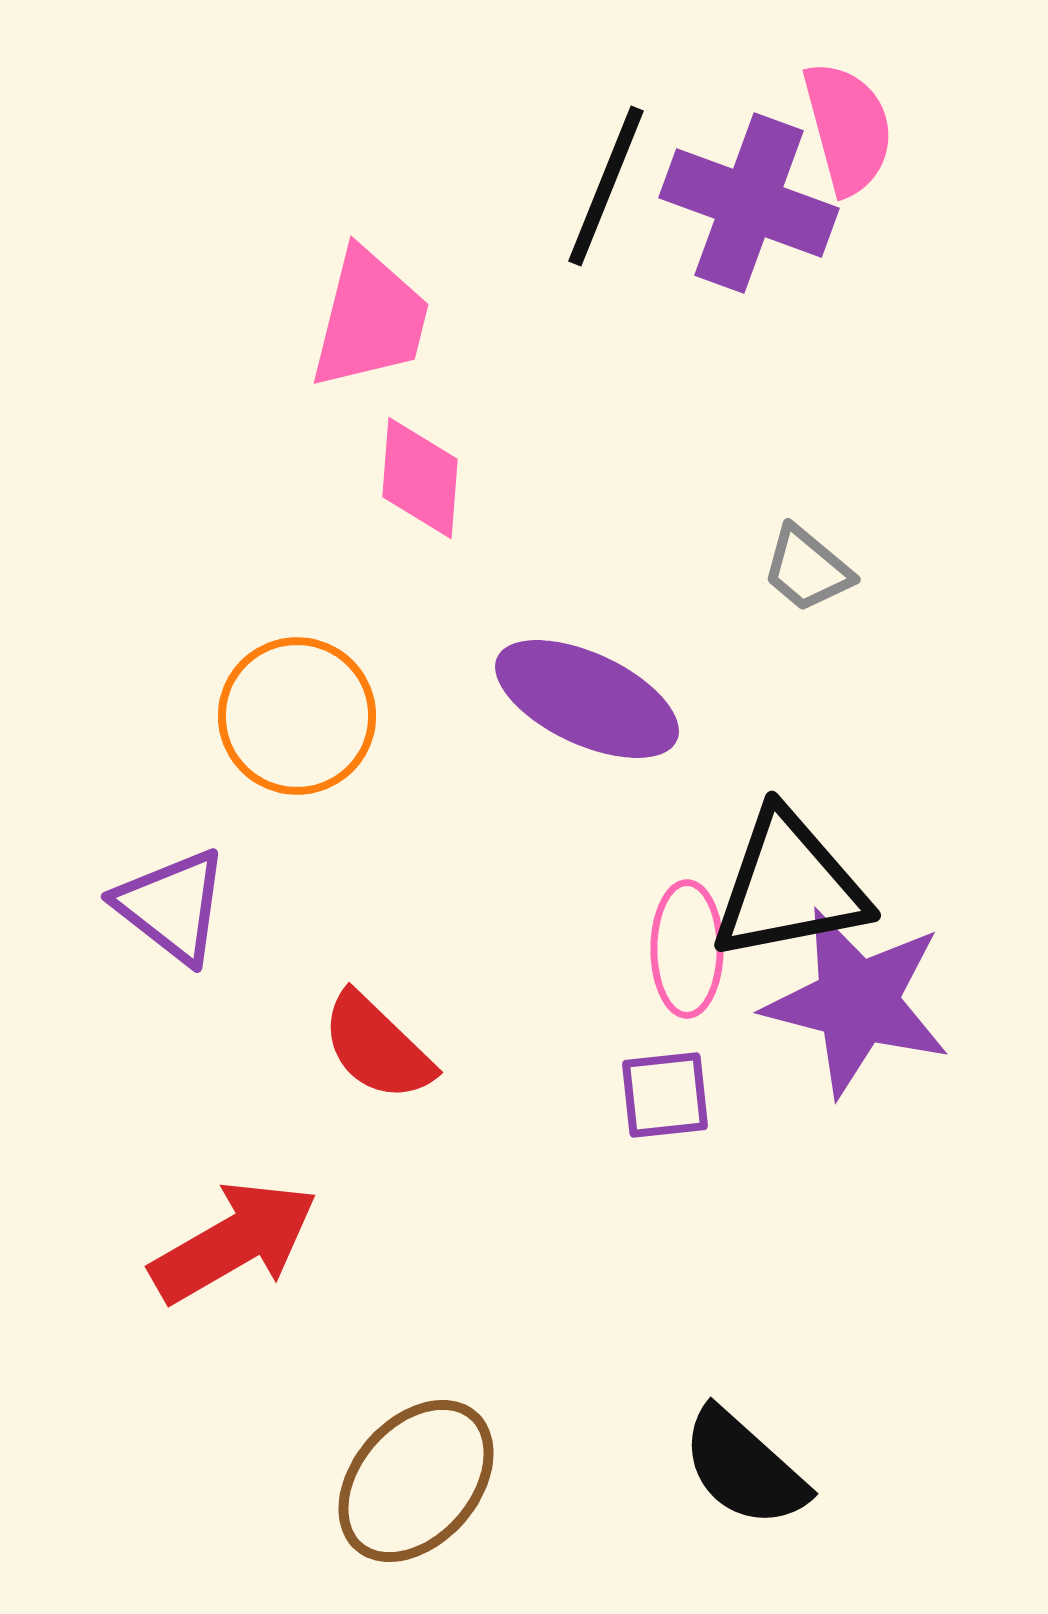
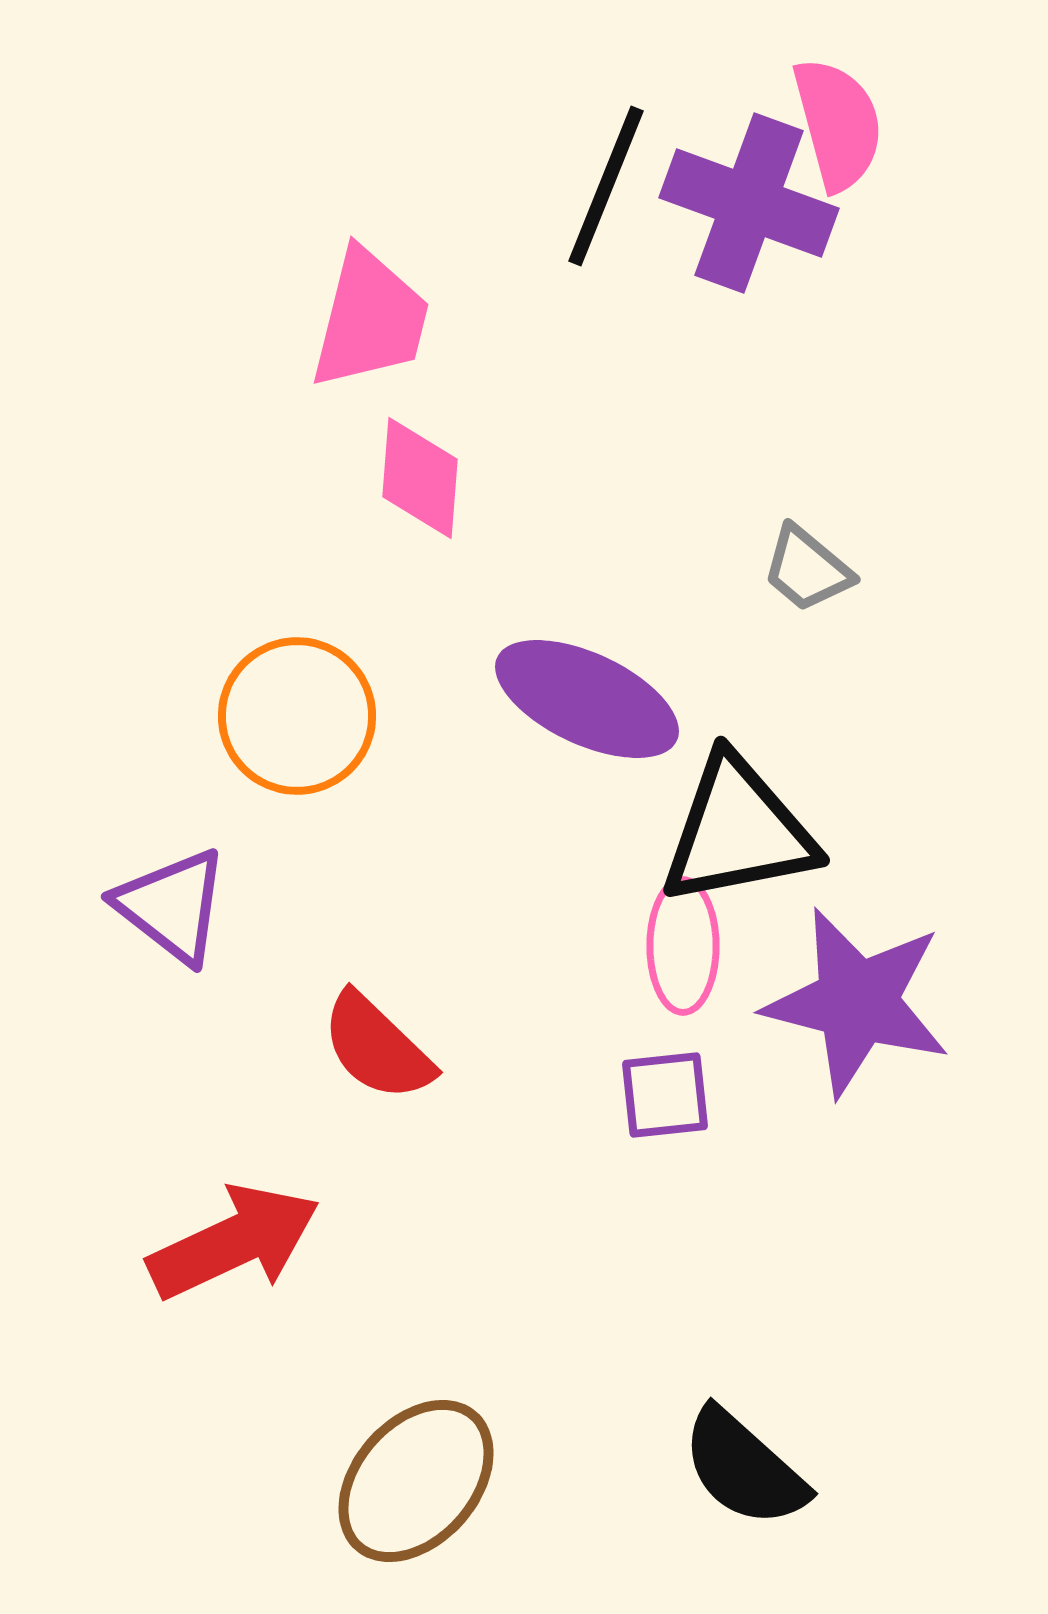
pink semicircle: moved 10 px left, 4 px up
black triangle: moved 51 px left, 55 px up
pink ellipse: moved 4 px left, 3 px up
red arrow: rotated 5 degrees clockwise
